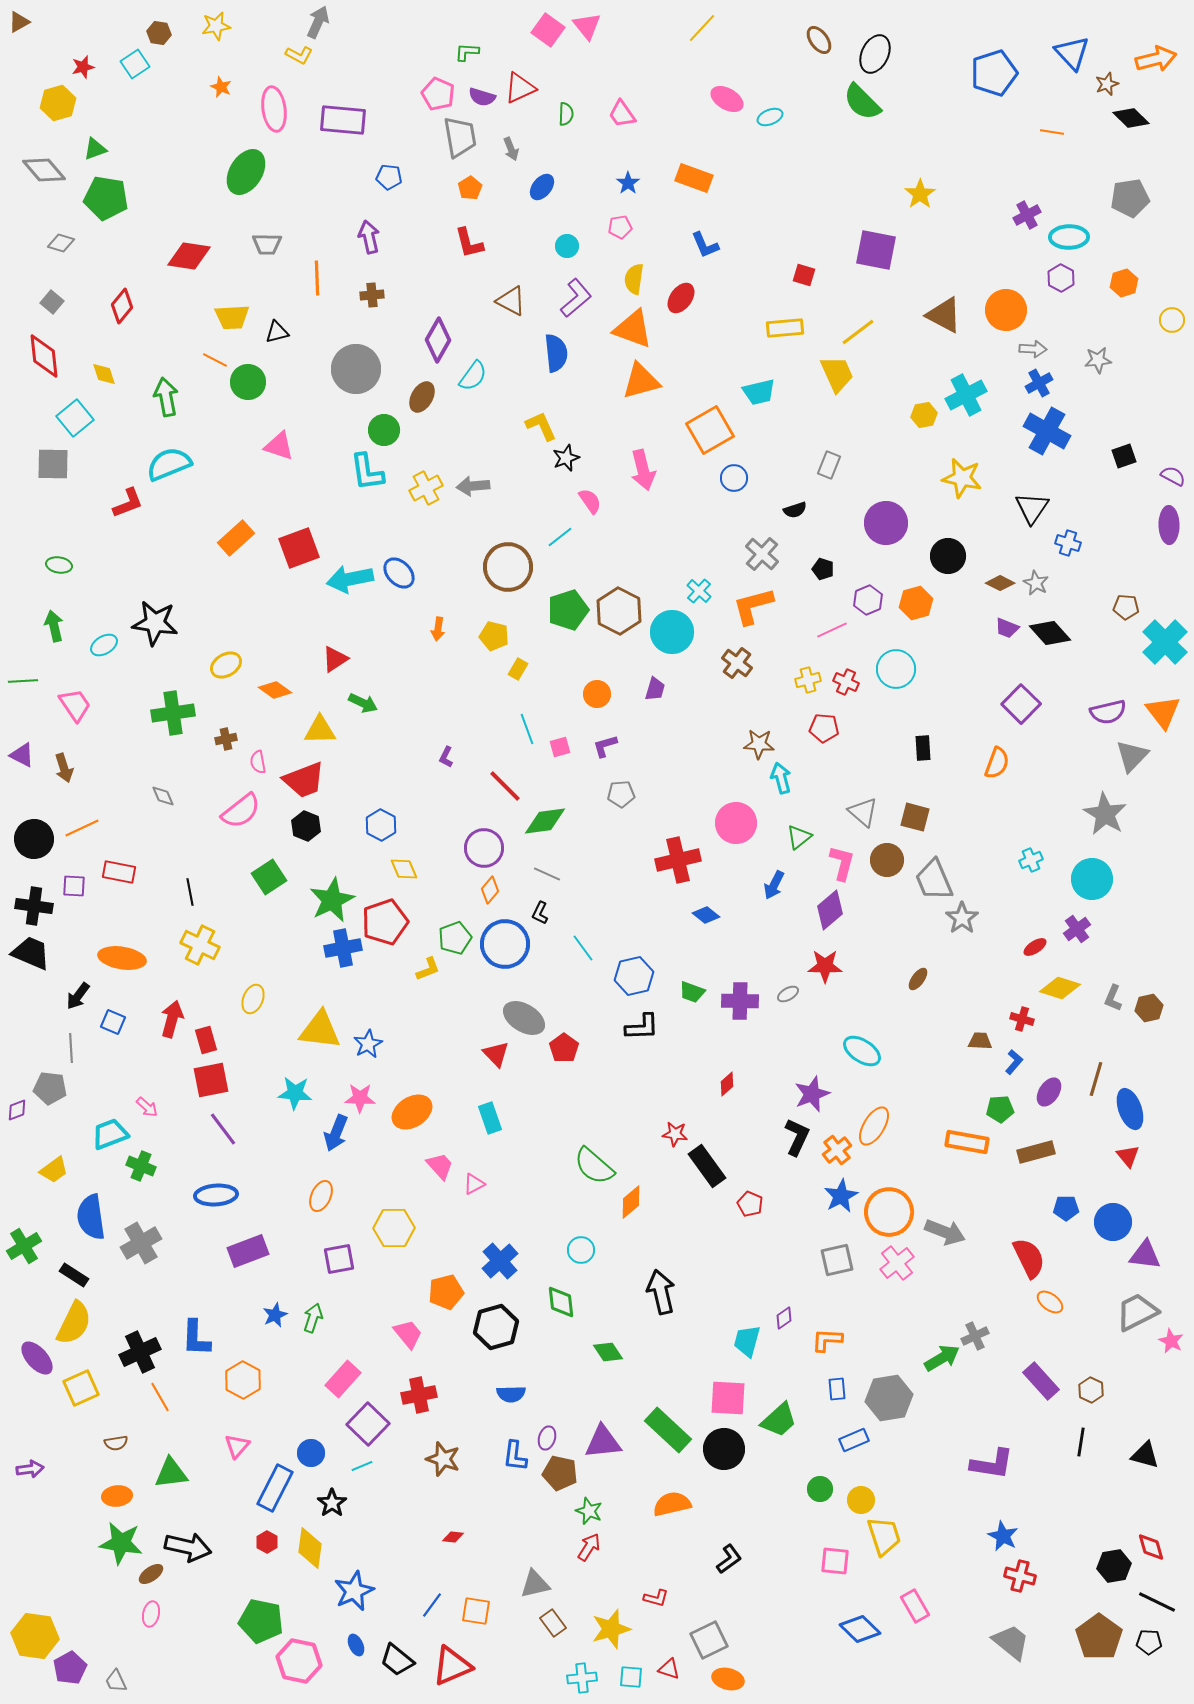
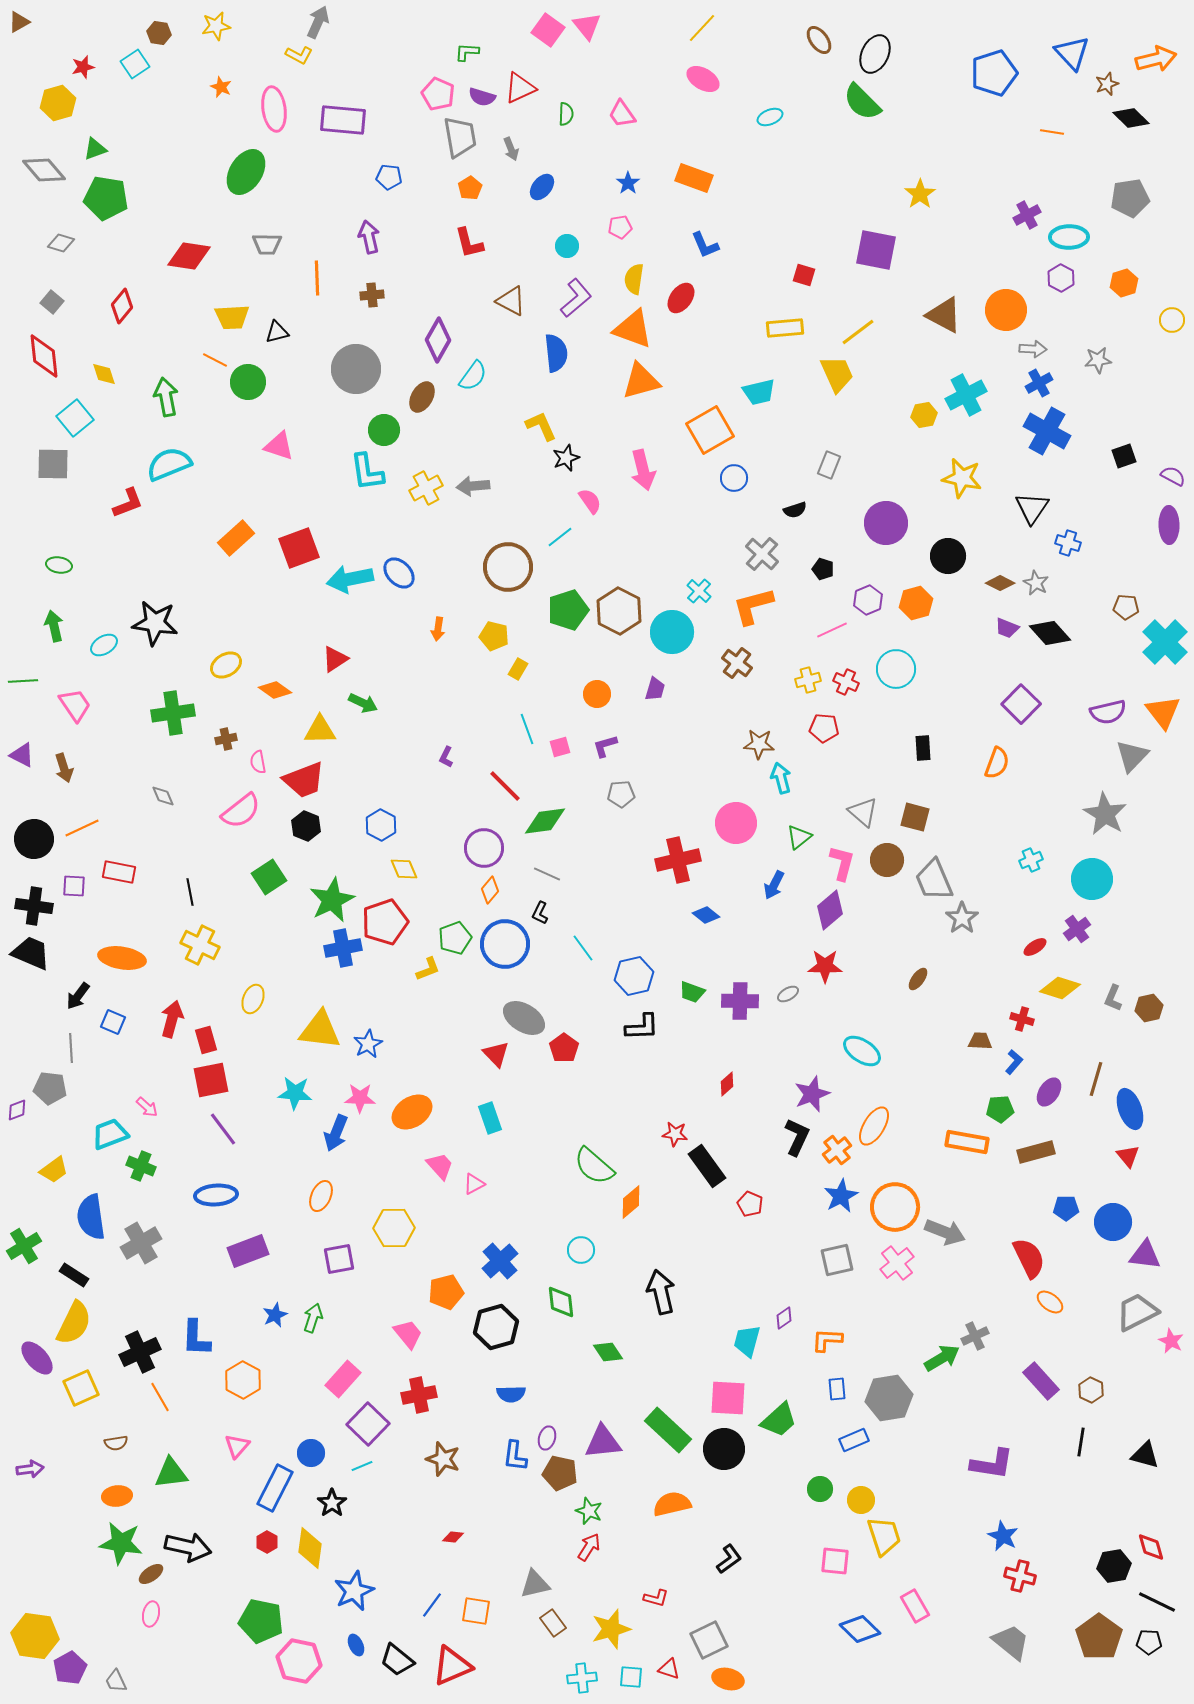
pink ellipse at (727, 99): moved 24 px left, 20 px up
orange circle at (889, 1212): moved 6 px right, 5 px up
